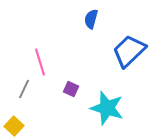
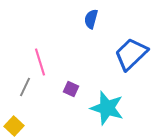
blue trapezoid: moved 2 px right, 3 px down
gray line: moved 1 px right, 2 px up
